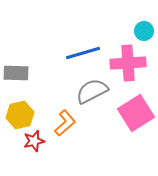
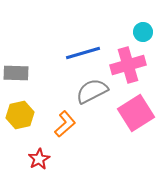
cyan circle: moved 1 px left, 1 px down
pink cross: moved 2 px down; rotated 12 degrees counterclockwise
orange L-shape: moved 1 px down
red star: moved 5 px right, 18 px down; rotated 15 degrees counterclockwise
